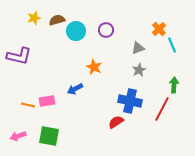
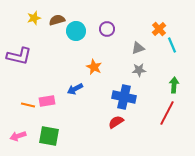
purple circle: moved 1 px right, 1 px up
gray star: rotated 24 degrees clockwise
blue cross: moved 6 px left, 4 px up
red line: moved 5 px right, 4 px down
